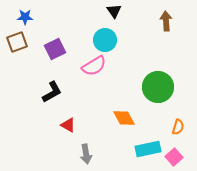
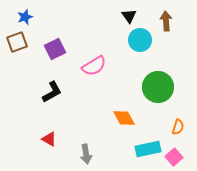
black triangle: moved 15 px right, 5 px down
blue star: rotated 21 degrees counterclockwise
cyan circle: moved 35 px right
red triangle: moved 19 px left, 14 px down
